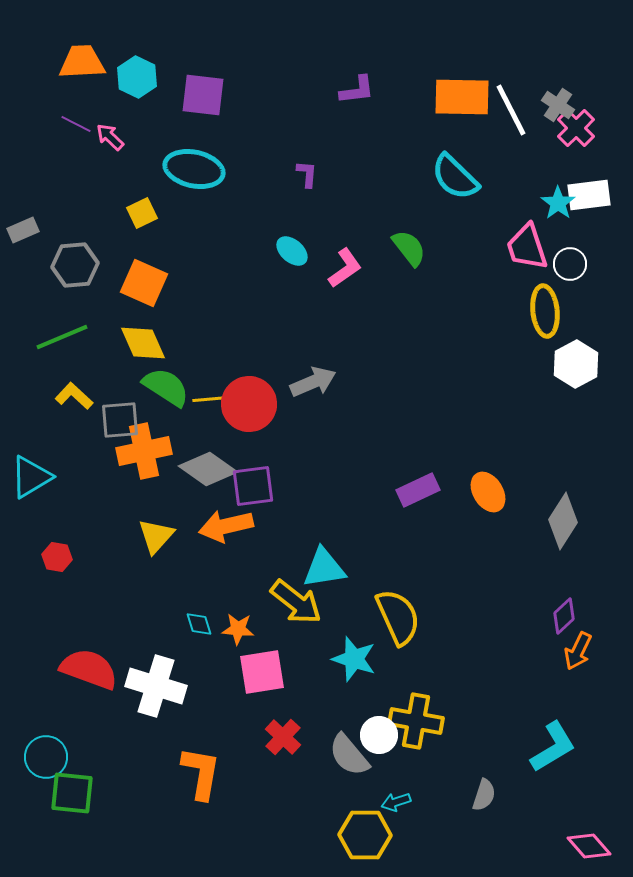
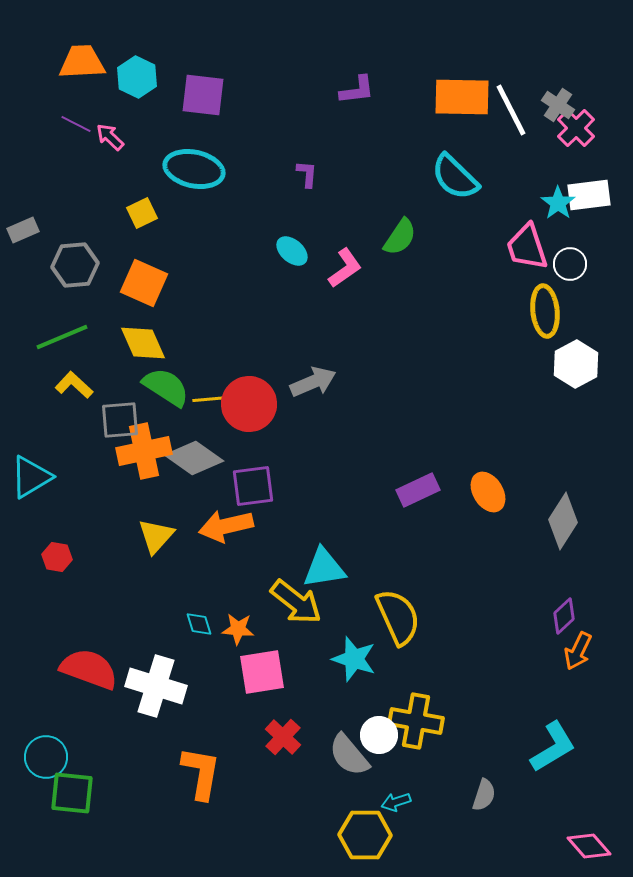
green semicircle at (409, 248): moved 9 px left, 11 px up; rotated 72 degrees clockwise
yellow L-shape at (74, 396): moved 11 px up
gray diamond at (208, 469): moved 14 px left, 11 px up
